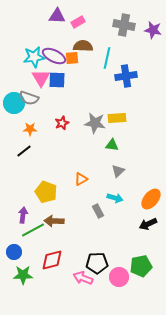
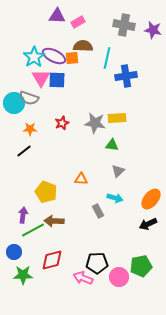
cyan star: rotated 25 degrees counterclockwise
orange triangle: rotated 32 degrees clockwise
